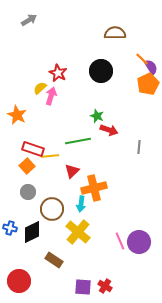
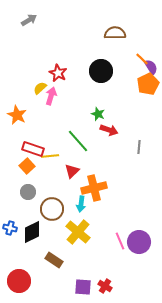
green star: moved 1 px right, 2 px up
green line: rotated 60 degrees clockwise
